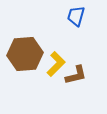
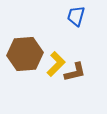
brown L-shape: moved 1 px left, 3 px up
